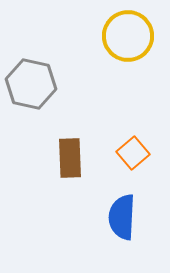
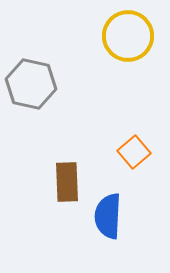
orange square: moved 1 px right, 1 px up
brown rectangle: moved 3 px left, 24 px down
blue semicircle: moved 14 px left, 1 px up
